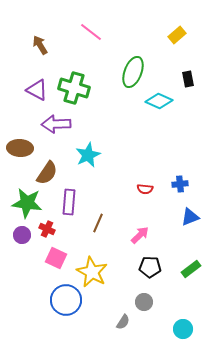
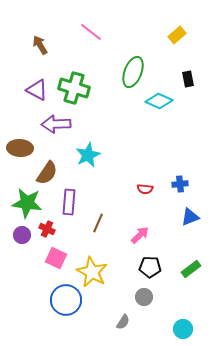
gray circle: moved 5 px up
